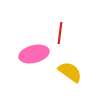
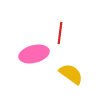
yellow semicircle: moved 1 px right, 2 px down
